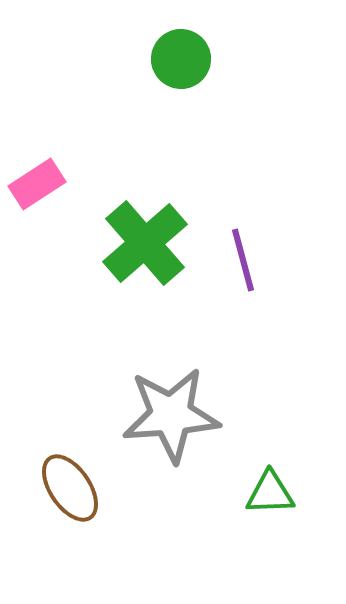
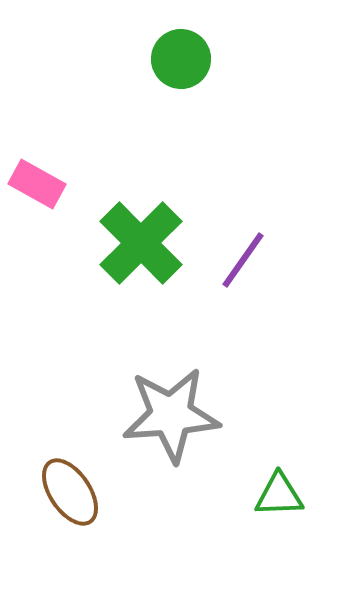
pink rectangle: rotated 62 degrees clockwise
green cross: moved 4 px left; rotated 4 degrees counterclockwise
purple line: rotated 50 degrees clockwise
brown ellipse: moved 4 px down
green triangle: moved 9 px right, 2 px down
